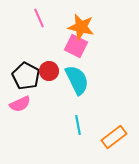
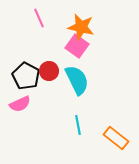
pink square: moved 1 px right; rotated 10 degrees clockwise
orange rectangle: moved 2 px right, 1 px down; rotated 75 degrees clockwise
